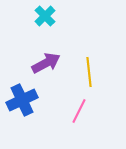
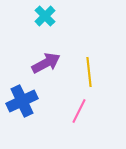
blue cross: moved 1 px down
